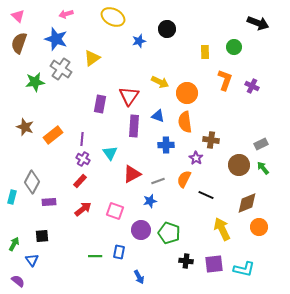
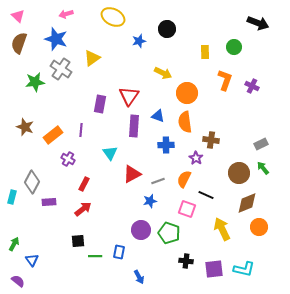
yellow arrow at (160, 82): moved 3 px right, 9 px up
purple line at (82, 139): moved 1 px left, 9 px up
purple cross at (83, 159): moved 15 px left
brown circle at (239, 165): moved 8 px down
red rectangle at (80, 181): moved 4 px right, 3 px down; rotated 16 degrees counterclockwise
pink square at (115, 211): moved 72 px right, 2 px up
black square at (42, 236): moved 36 px right, 5 px down
purple square at (214, 264): moved 5 px down
